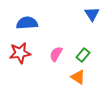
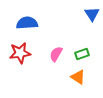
green rectangle: moved 1 px left, 1 px up; rotated 32 degrees clockwise
